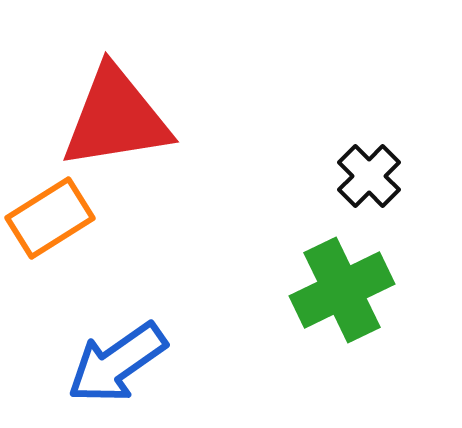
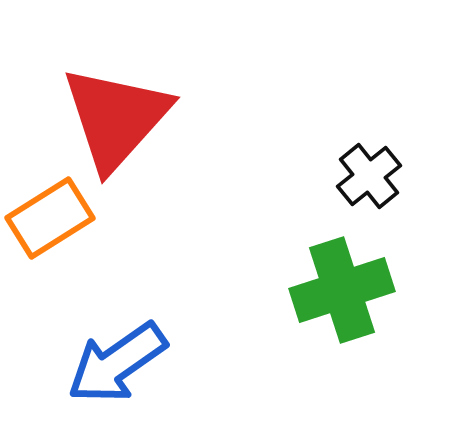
red triangle: rotated 39 degrees counterclockwise
black cross: rotated 6 degrees clockwise
green cross: rotated 8 degrees clockwise
